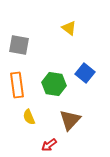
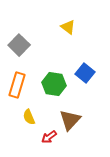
yellow triangle: moved 1 px left, 1 px up
gray square: rotated 35 degrees clockwise
orange rectangle: rotated 25 degrees clockwise
red arrow: moved 8 px up
